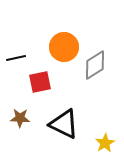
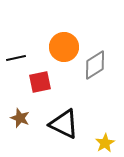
brown star: rotated 18 degrees clockwise
